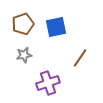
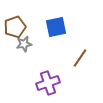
brown pentagon: moved 8 px left, 3 px down
gray star: moved 11 px up
